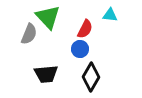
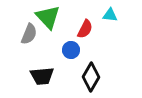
blue circle: moved 9 px left, 1 px down
black trapezoid: moved 4 px left, 2 px down
